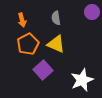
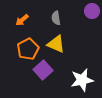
purple circle: moved 1 px up
orange arrow: rotated 64 degrees clockwise
orange pentagon: moved 5 px down
white star: rotated 10 degrees clockwise
